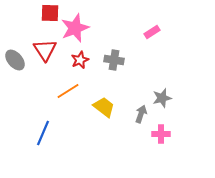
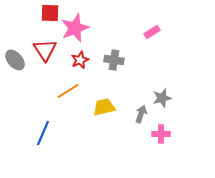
yellow trapezoid: rotated 50 degrees counterclockwise
